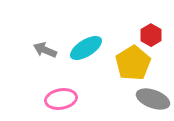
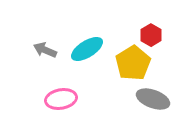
cyan ellipse: moved 1 px right, 1 px down
